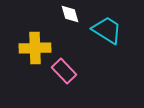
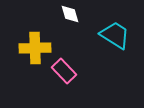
cyan trapezoid: moved 8 px right, 5 px down
